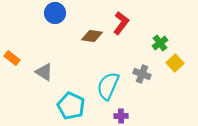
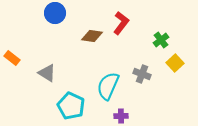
green cross: moved 1 px right, 3 px up
gray triangle: moved 3 px right, 1 px down
